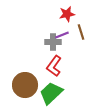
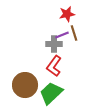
brown line: moved 7 px left, 1 px down
gray cross: moved 1 px right, 2 px down
